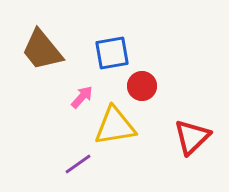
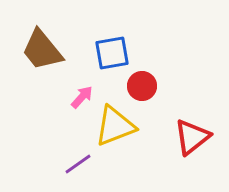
yellow triangle: rotated 12 degrees counterclockwise
red triangle: rotated 6 degrees clockwise
